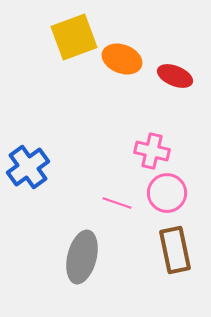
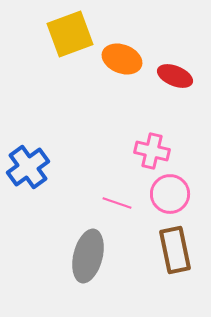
yellow square: moved 4 px left, 3 px up
pink circle: moved 3 px right, 1 px down
gray ellipse: moved 6 px right, 1 px up
